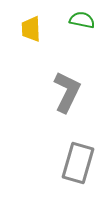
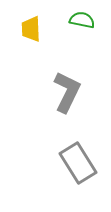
gray rectangle: rotated 48 degrees counterclockwise
